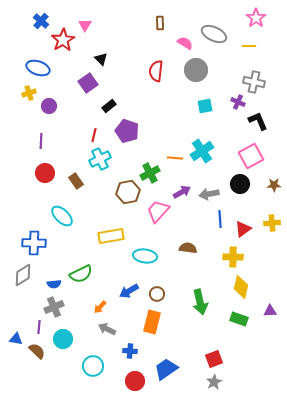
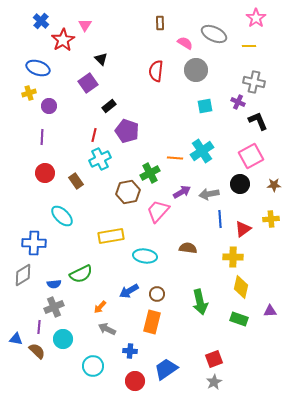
purple line at (41, 141): moved 1 px right, 4 px up
yellow cross at (272, 223): moved 1 px left, 4 px up
